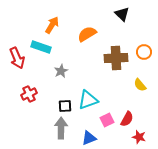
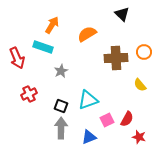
cyan rectangle: moved 2 px right
black square: moved 4 px left; rotated 24 degrees clockwise
blue triangle: moved 1 px up
